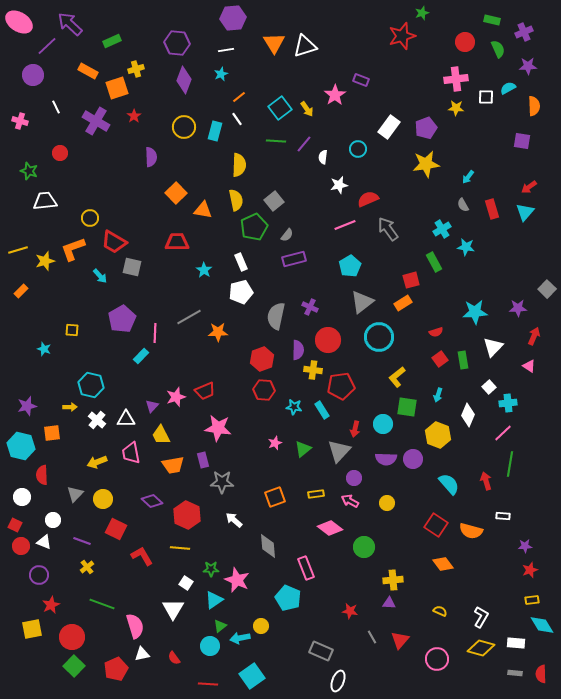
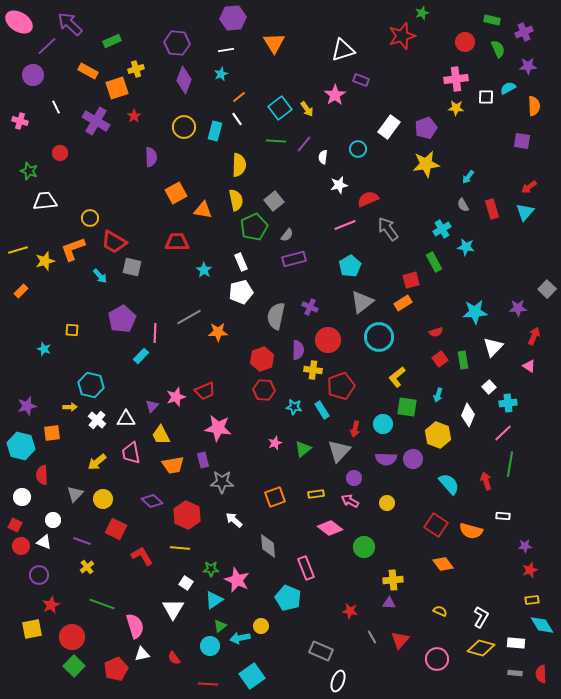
white triangle at (305, 46): moved 38 px right, 4 px down
orange square at (176, 193): rotated 15 degrees clockwise
red pentagon at (341, 386): rotated 12 degrees counterclockwise
yellow arrow at (97, 462): rotated 18 degrees counterclockwise
